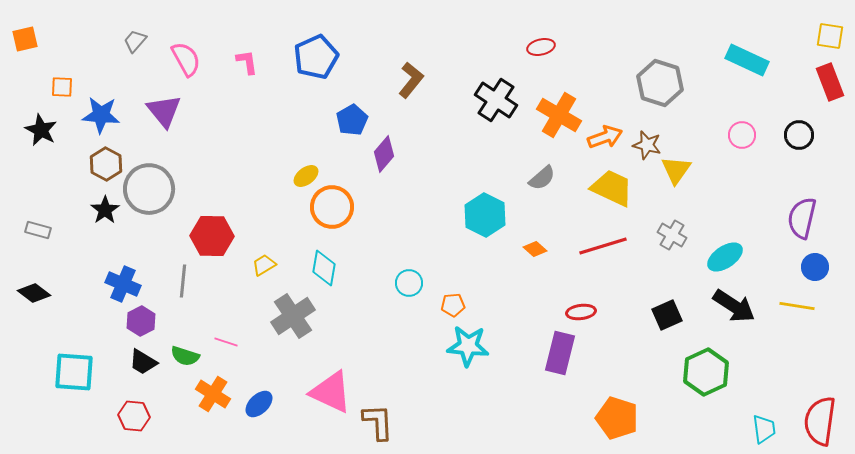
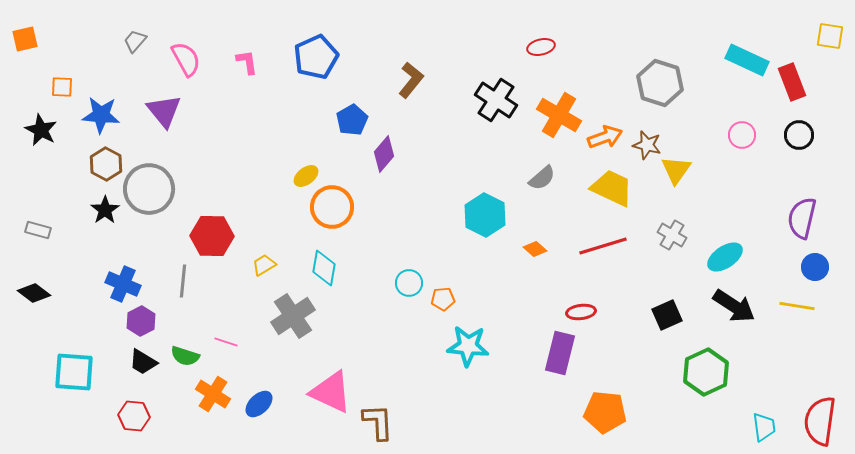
red rectangle at (830, 82): moved 38 px left
orange pentagon at (453, 305): moved 10 px left, 6 px up
orange pentagon at (617, 418): moved 12 px left, 6 px up; rotated 12 degrees counterclockwise
cyan trapezoid at (764, 429): moved 2 px up
